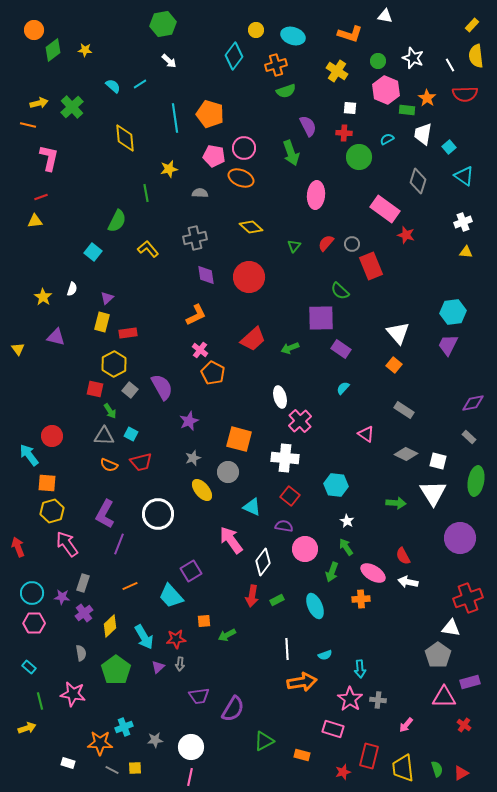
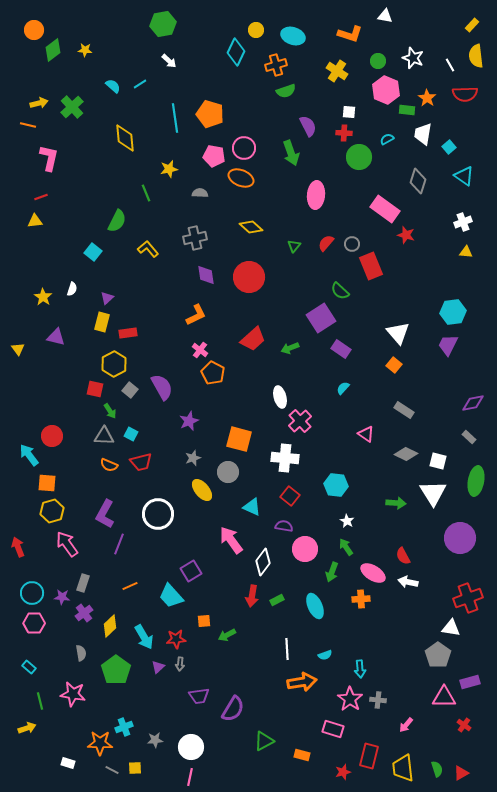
cyan diamond at (234, 56): moved 2 px right, 4 px up; rotated 12 degrees counterclockwise
white square at (350, 108): moved 1 px left, 4 px down
green line at (146, 193): rotated 12 degrees counterclockwise
purple square at (321, 318): rotated 32 degrees counterclockwise
